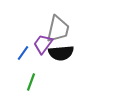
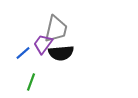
gray trapezoid: moved 2 px left
blue line: rotated 14 degrees clockwise
